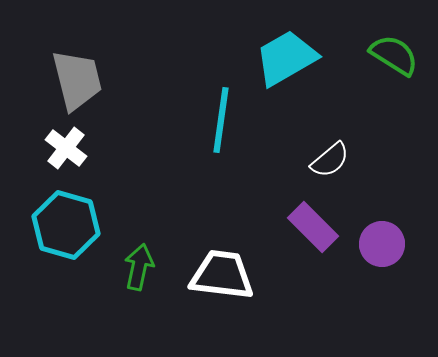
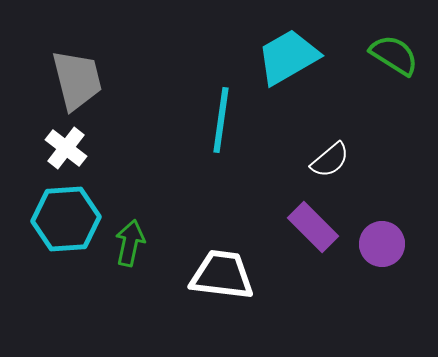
cyan trapezoid: moved 2 px right, 1 px up
cyan hexagon: moved 6 px up; rotated 20 degrees counterclockwise
green arrow: moved 9 px left, 24 px up
